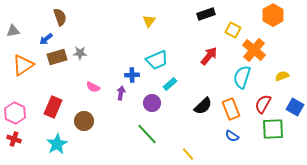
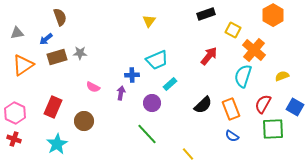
gray triangle: moved 4 px right, 2 px down
cyan semicircle: moved 1 px right, 1 px up
black semicircle: moved 1 px up
